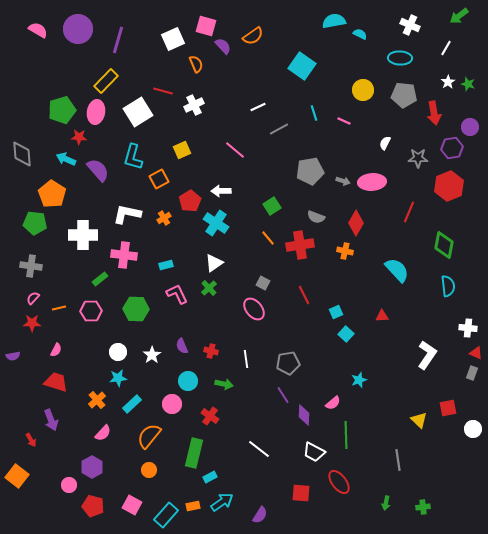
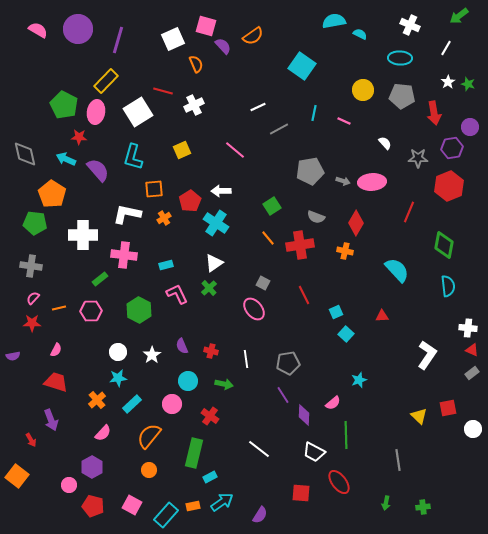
gray pentagon at (404, 95): moved 2 px left, 1 px down
green pentagon at (62, 110): moved 2 px right, 5 px up; rotated 28 degrees counterclockwise
cyan line at (314, 113): rotated 28 degrees clockwise
white semicircle at (385, 143): rotated 112 degrees clockwise
gray diamond at (22, 154): moved 3 px right; rotated 8 degrees counterclockwise
orange square at (159, 179): moved 5 px left, 10 px down; rotated 24 degrees clockwise
green hexagon at (136, 309): moved 3 px right, 1 px down; rotated 25 degrees clockwise
red triangle at (476, 353): moved 4 px left, 3 px up
gray rectangle at (472, 373): rotated 32 degrees clockwise
yellow triangle at (419, 420): moved 4 px up
